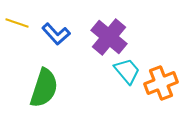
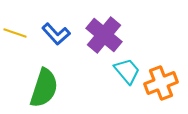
yellow line: moved 2 px left, 10 px down
purple cross: moved 5 px left, 2 px up
